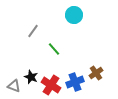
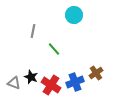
gray line: rotated 24 degrees counterclockwise
gray triangle: moved 3 px up
